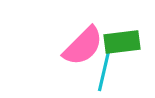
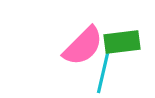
cyan line: moved 1 px left, 2 px down
